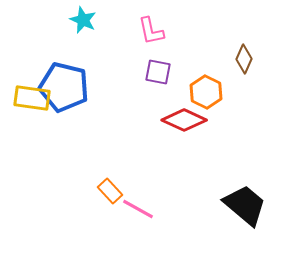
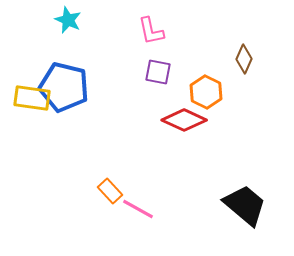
cyan star: moved 15 px left
